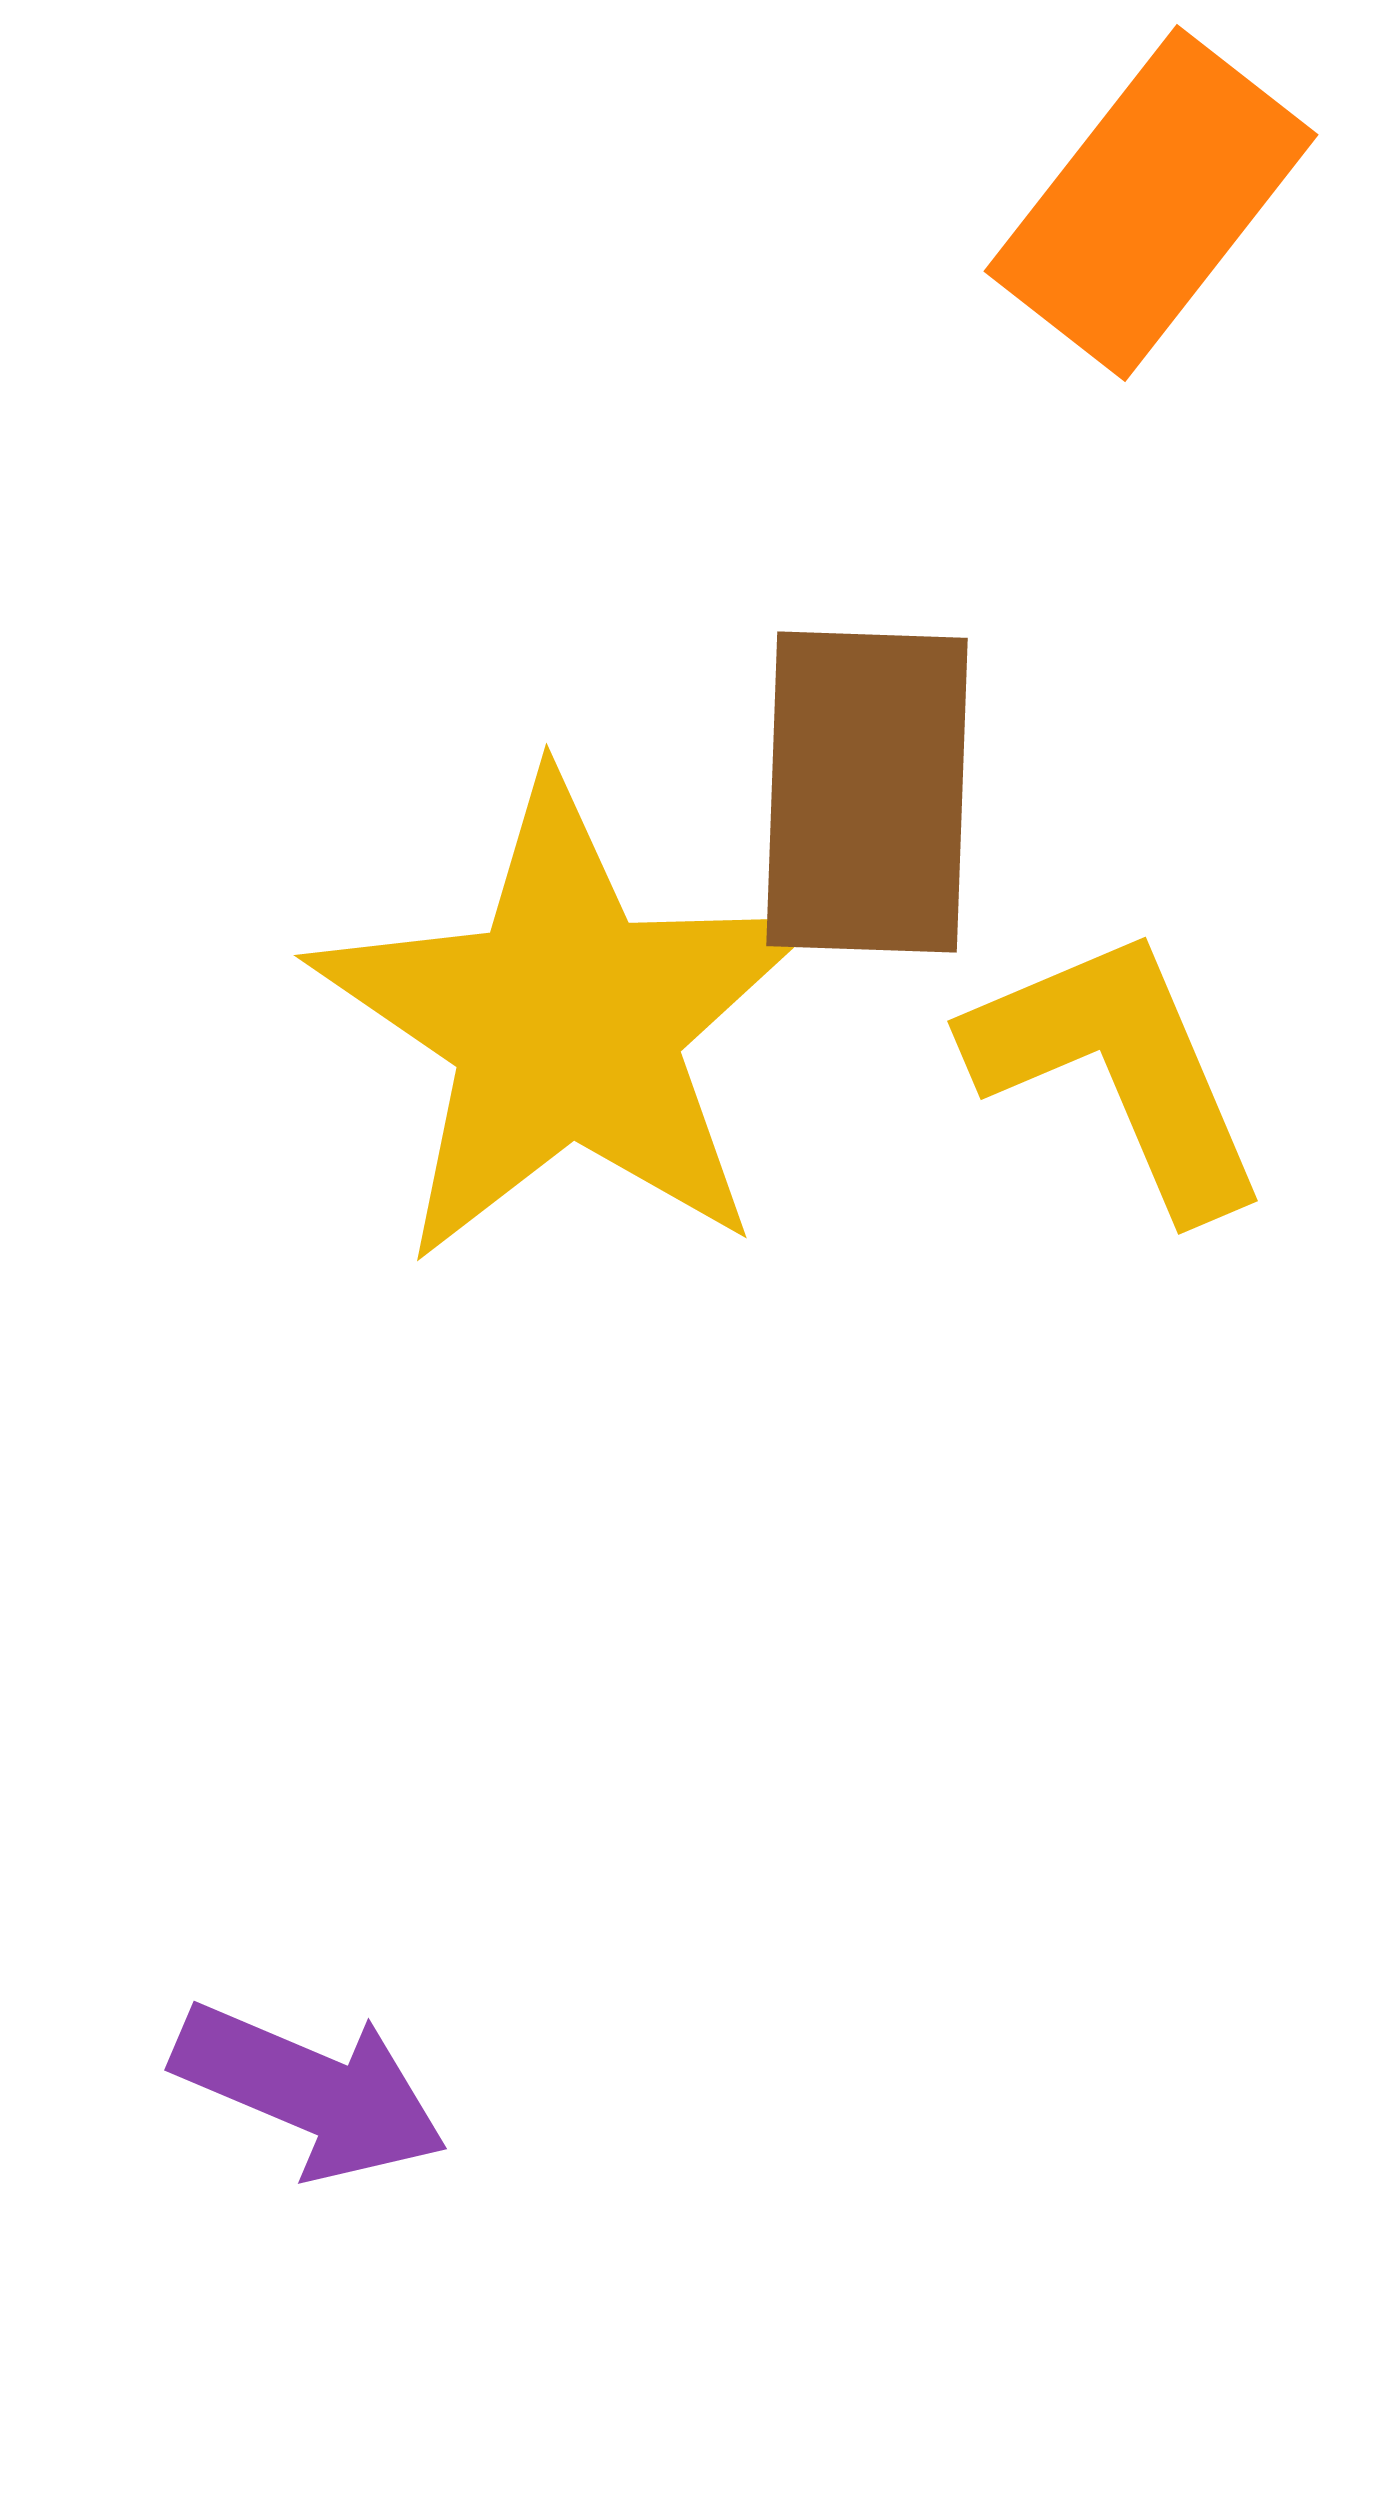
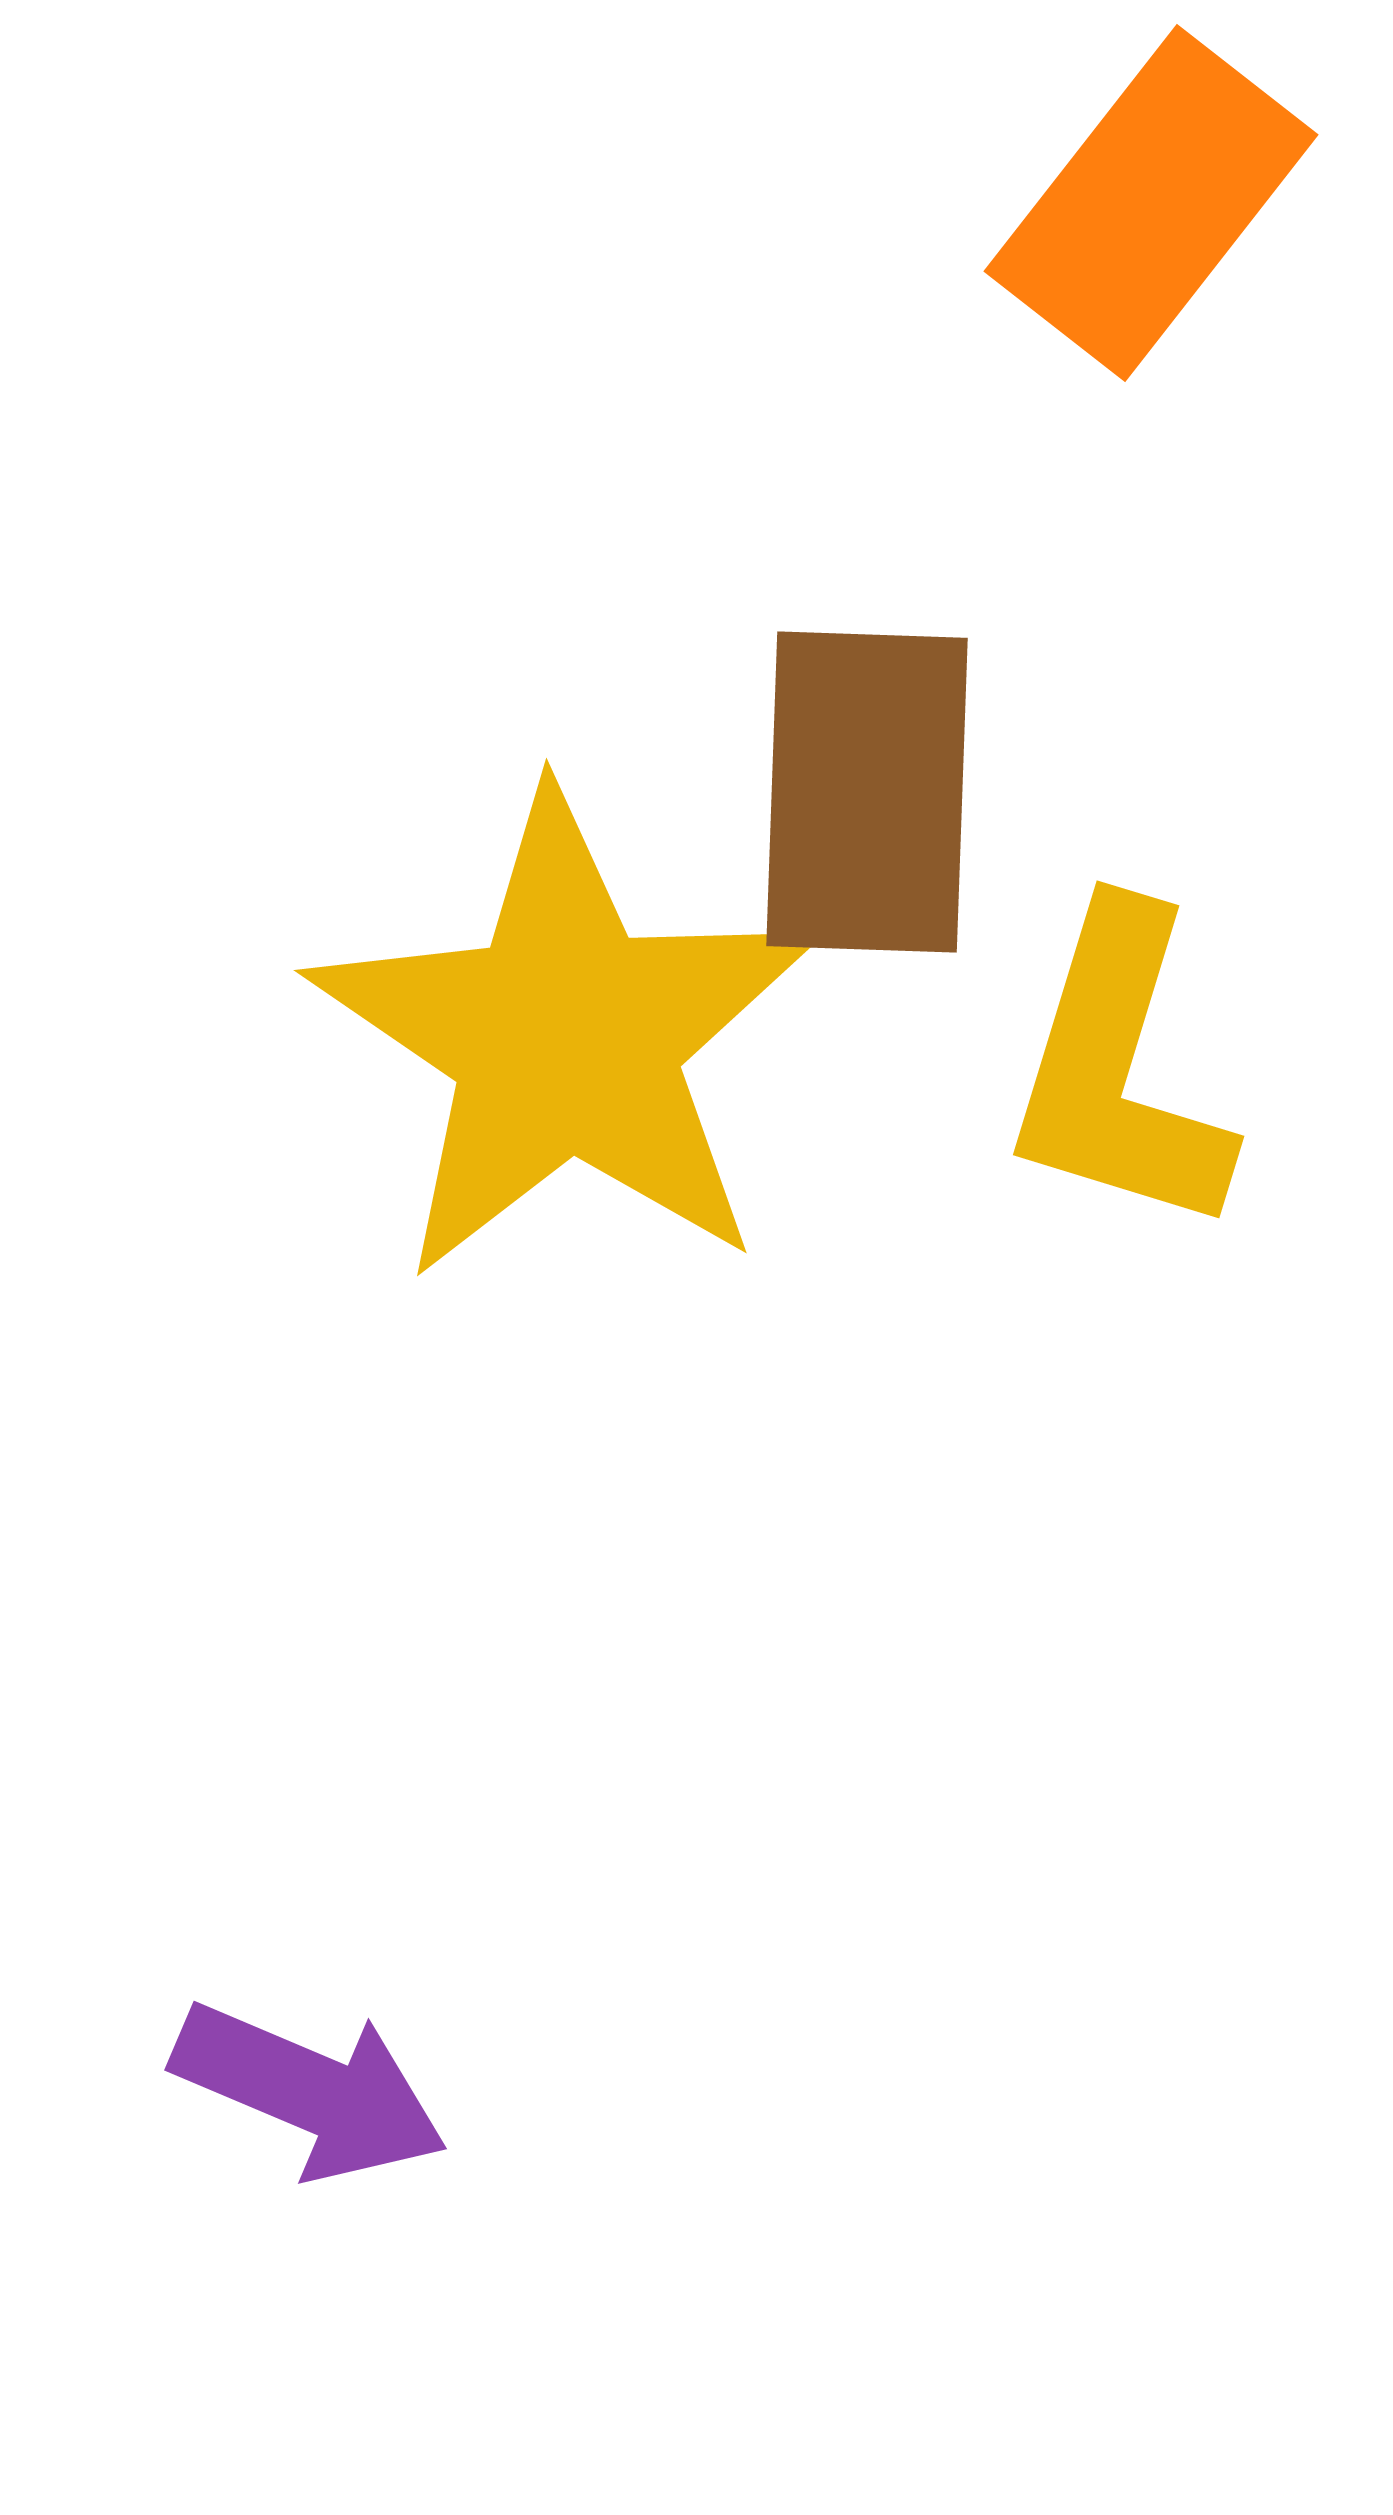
yellow star: moved 15 px down
yellow L-shape: rotated 140 degrees counterclockwise
